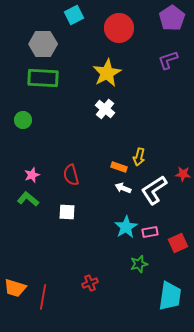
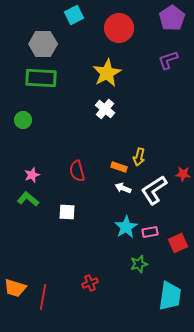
green rectangle: moved 2 px left
red semicircle: moved 6 px right, 4 px up
